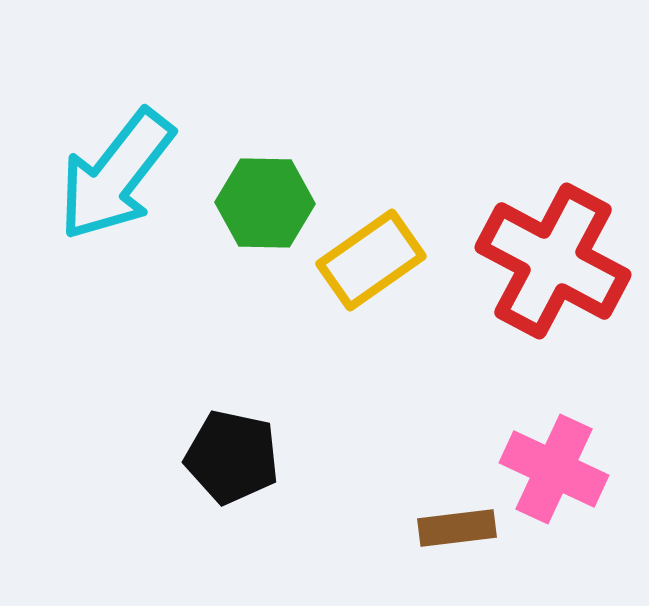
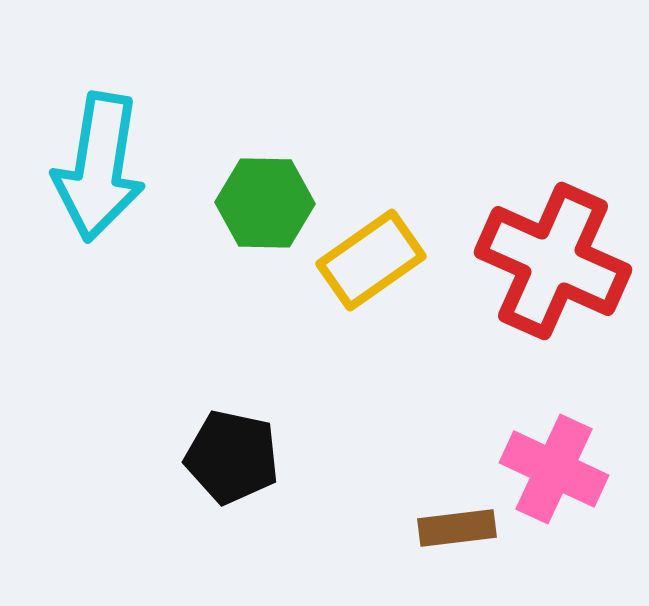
cyan arrow: moved 17 px left, 8 px up; rotated 29 degrees counterclockwise
red cross: rotated 4 degrees counterclockwise
